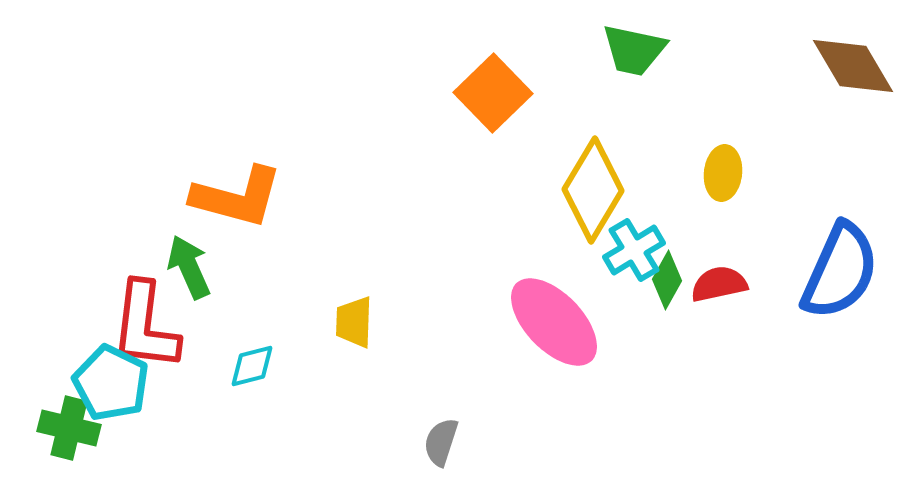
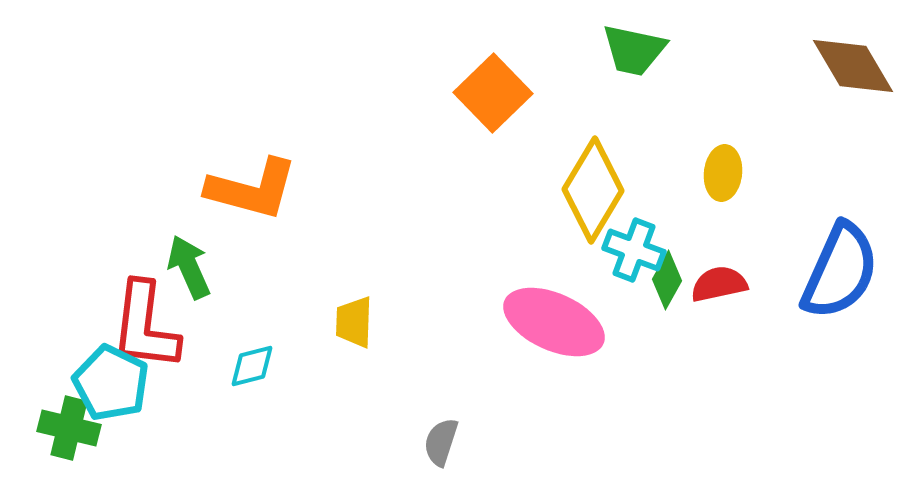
orange L-shape: moved 15 px right, 8 px up
cyan cross: rotated 38 degrees counterclockwise
pink ellipse: rotated 22 degrees counterclockwise
